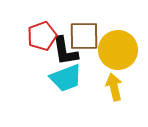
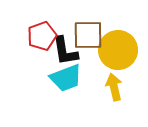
brown square: moved 4 px right, 1 px up
